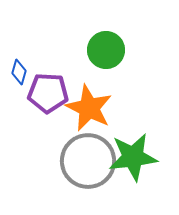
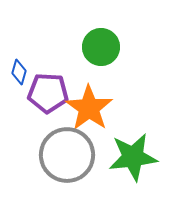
green circle: moved 5 px left, 3 px up
orange star: rotated 9 degrees clockwise
gray circle: moved 21 px left, 6 px up
